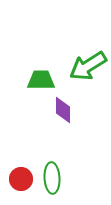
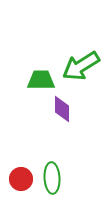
green arrow: moved 7 px left
purple diamond: moved 1 px left, 1 px up
